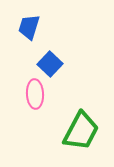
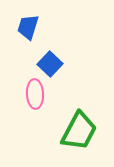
blue trapezoid: moved 1 px left
green trapezoid: moved 2 px left
